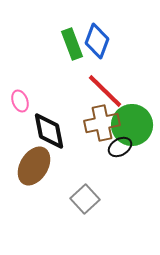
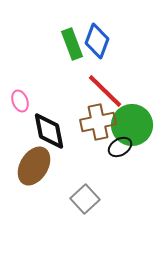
brown cross: moved 4 px left, 1 px up
